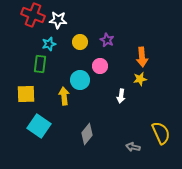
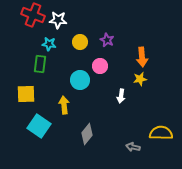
cyan star: rotated 24 degrees clockwise
yellow arrow: moved 9 px down
yellow semicircle: rotated 65 degrees counterclockwise
